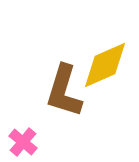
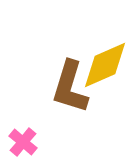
brown L-shape: moved 6 px right, 4 px up
